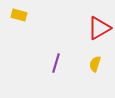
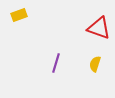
yellow rectangle: rotated 35 degrees counterclockwise
red triangle: rotated 50 degrees clockwise
